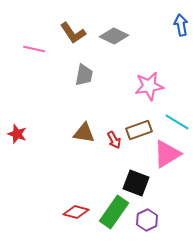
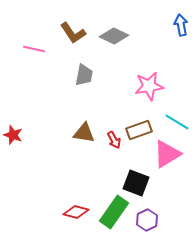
red star: moved 4 px left, 1 px down
